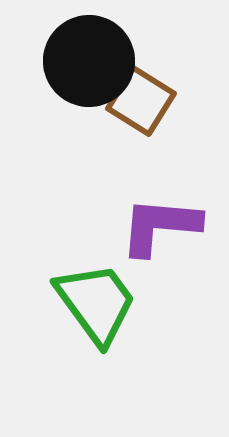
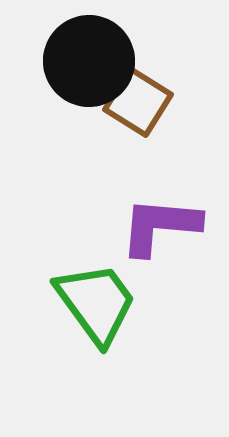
brown square: moved 3 px left, 1 px down
